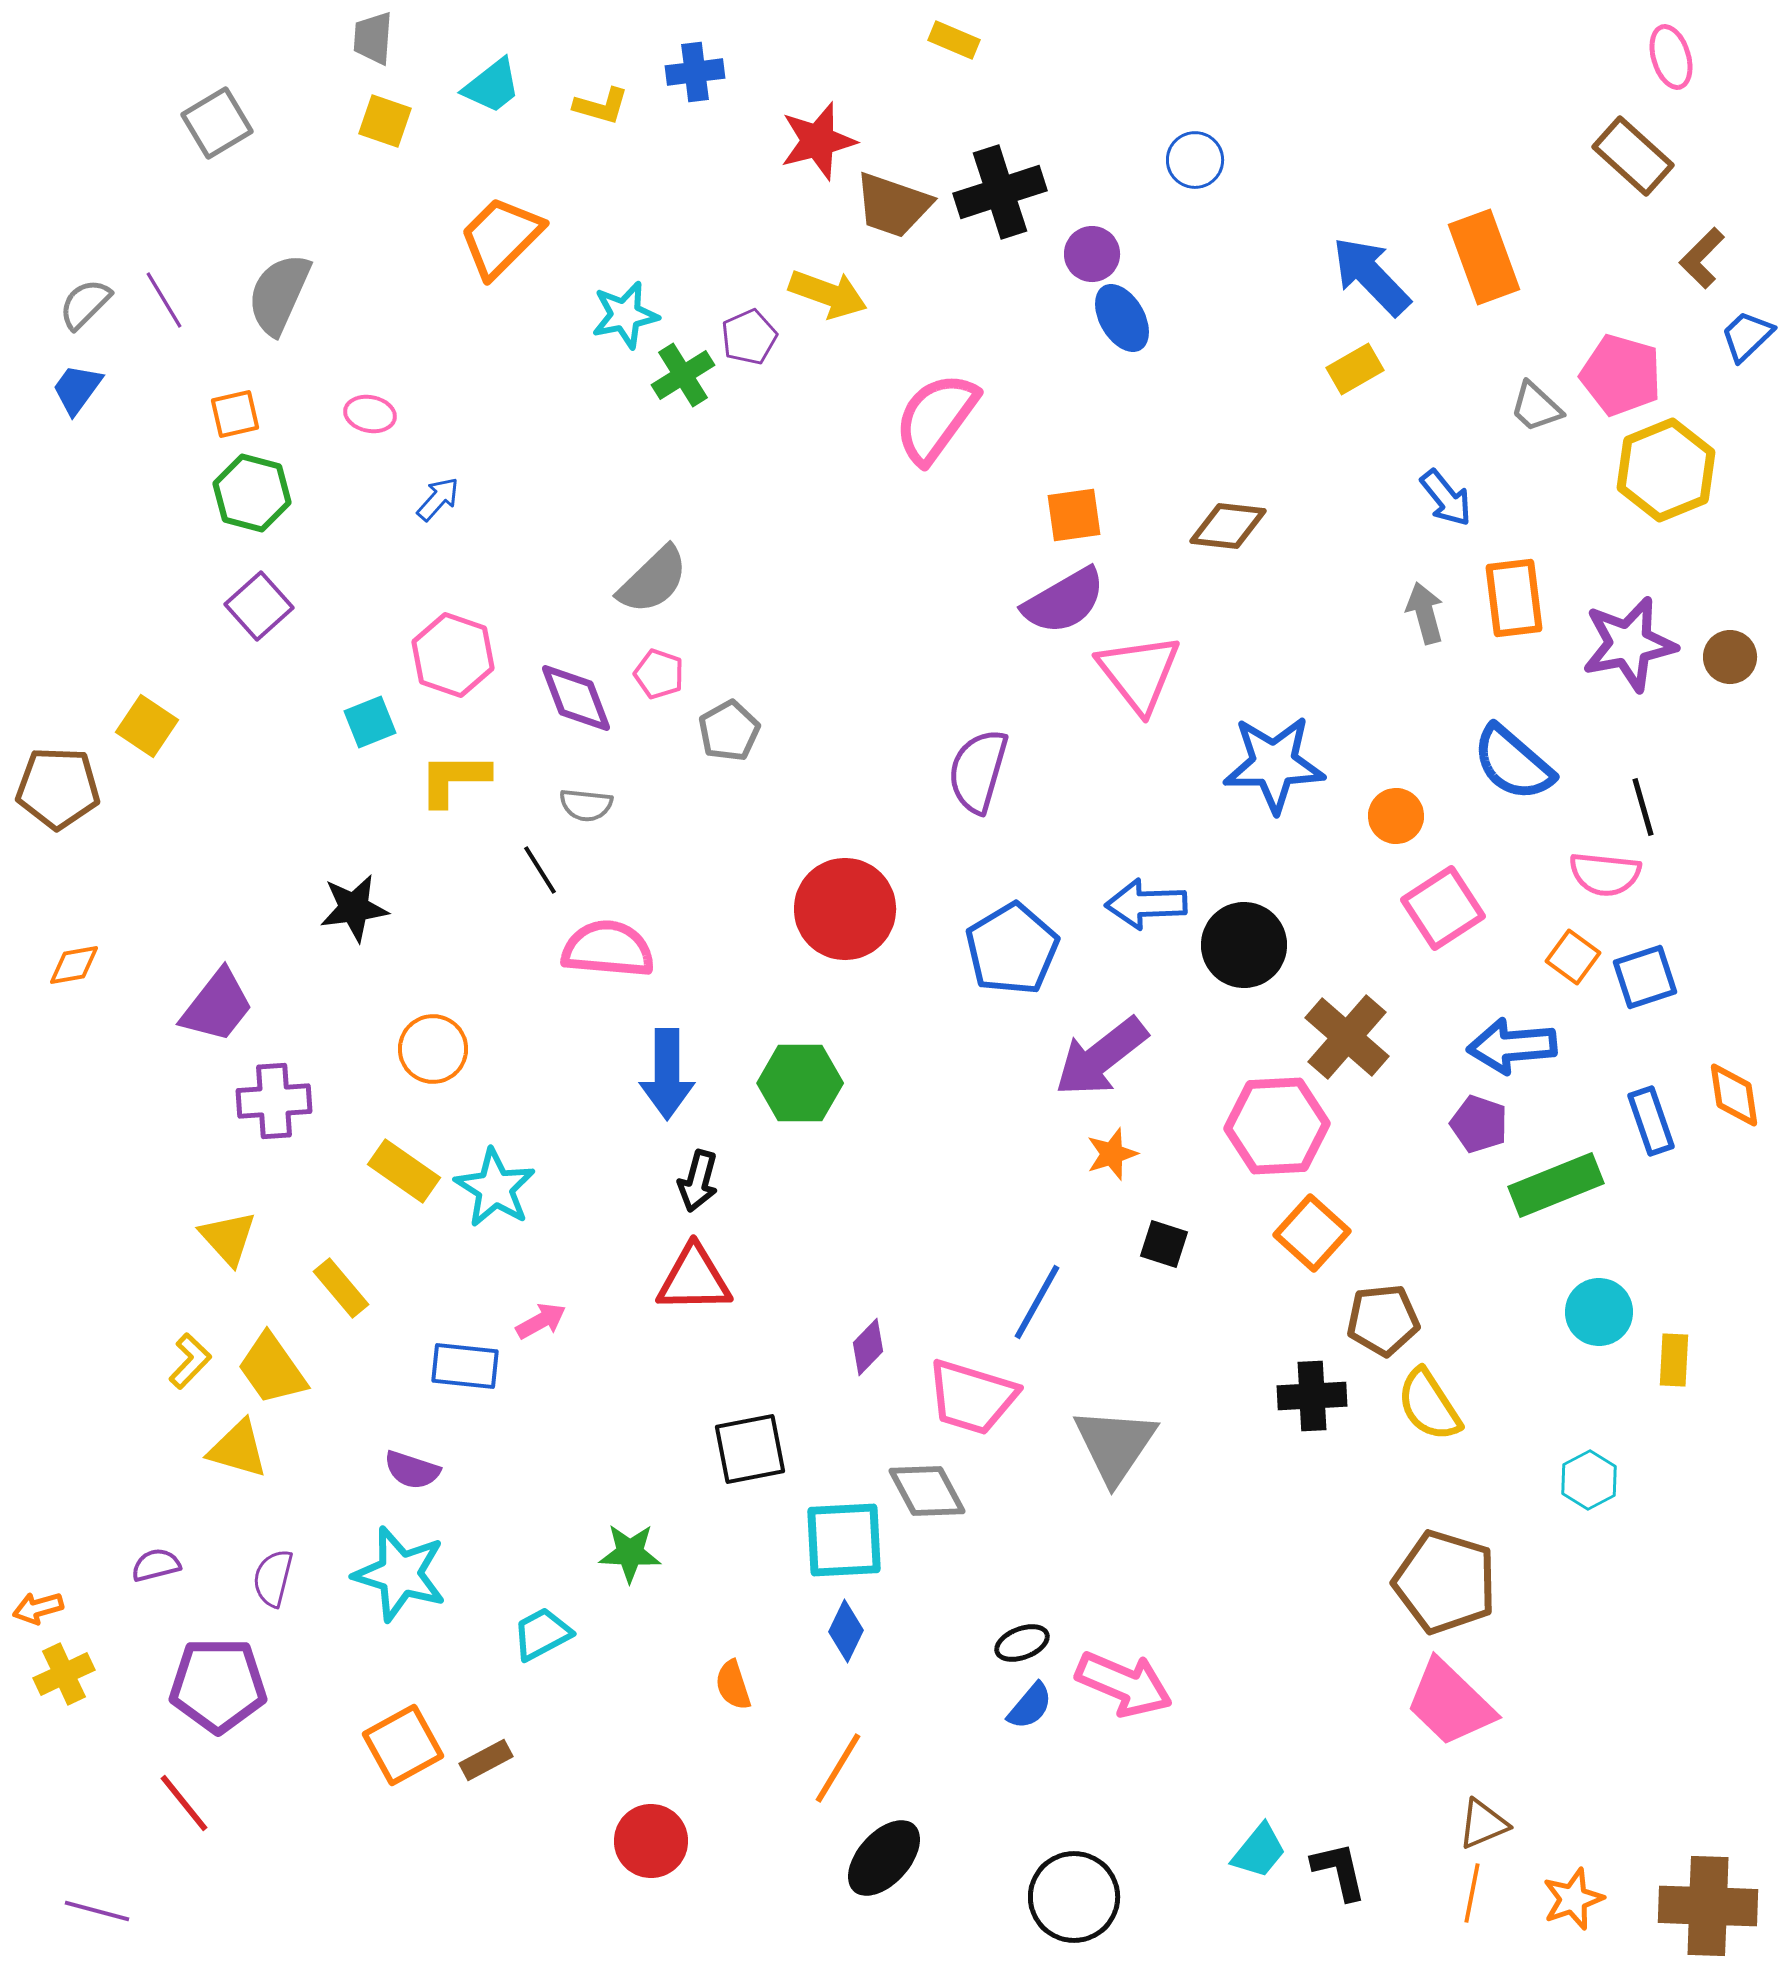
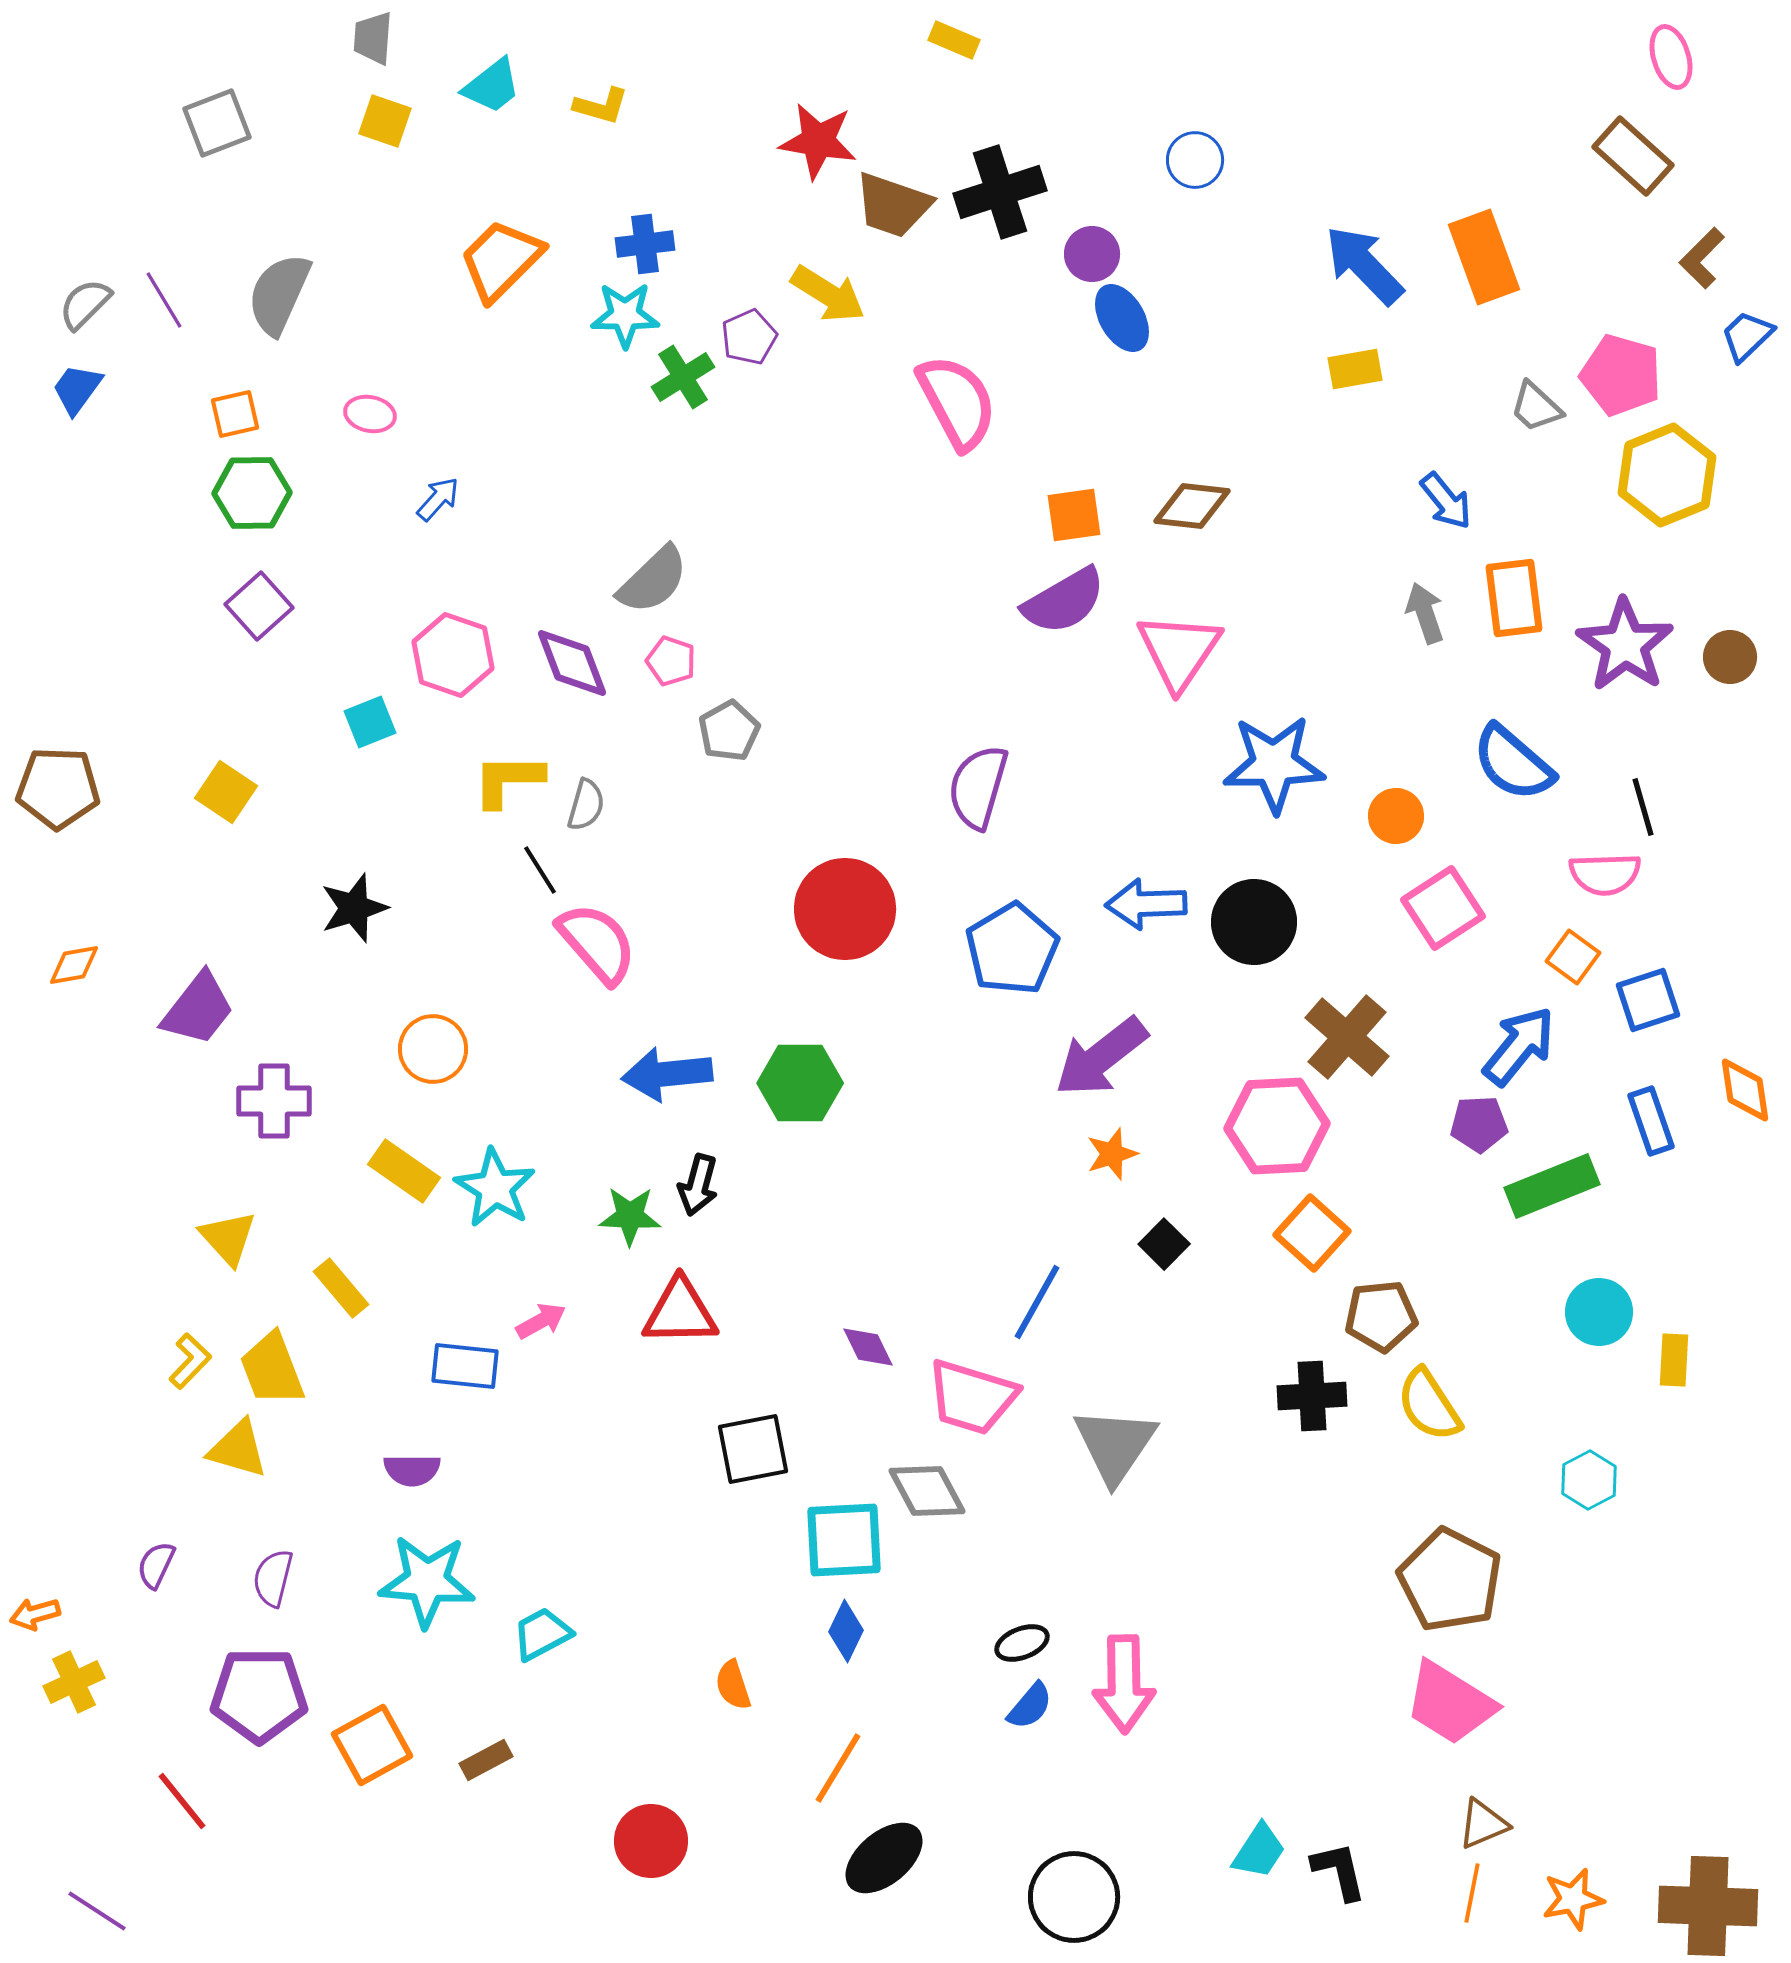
blue cross at (695, 72): moved 50 px left, 172 px down
gray square at (217, 123): rotated 10 degrees clockwise
red star at (818, 141): rotated 24 degrees clockwise
orange trapezoid at (501, 237): moved 23 px down
blue arrow at (1371, 276): moved 7 px left, 11 px up
yellow arrow at (828, 294): rotated 12 degrees clockwise
cyan star at (625, 315): rotated 12 degrees clockwise
yellow rectangle at (1355, 369): rotated 20 degrees clockwise
green cross at (683, 375): moved 2 px down
pink semicircle at (936, 418): moved 21 px right, 16 px up; rotated 116 degrees clockwise
yellow hexagon at (1666, 470): moved 1 px right, 5 px down
green hexagon at (252, 493): rotated 16 degrees counterclockwise
blue arrow at (1446, 498): moved 3 px down
brown diamond at (1228, 526): moved 36 px left, 20 px up
gray arrow at (1425, 613): rotated 4 degrees counterclockwise
purple star at (1629, 644): moved 4 px left, 1 px down; rotated 26 degrees counterclockwise
pink triangle at (1139, 673): moved 40 px right, 22 px up; rotated 12 degrees clockwise
pink pentagon at (659, 674): moved 12 px right, 13 px up
purple diamond at (576, 698): moved 4 px left, 35 px up
yellow square at (147, 726): moved 79 px right, 66 px down
purple semicircle at (978, 771): moved 16 px down
yellow L-shape at (454, 779): moved 54 px right, 1 px down
gray semicircle at (586, 805): rotated 80 degrees counterclockwise
pink semicircle at (1605, 874): rotated 8 degrees counterclockwise
black star at (354, 908): rotated 10 degrees counterclockwise
black circle at (1244, 945): moved 10 px right, 23 px up
pink semicircle at (608, 949): moved 11 px left, 6 px up; rotated 44 degrees clockwise
blue square at (1645, 977): moved 3 px right, 23 px down
purple trapezoid at (217, 1006): moved 19 px left, 3 px down
blue arrow at (1512, 1046): moved 7 px right; rotated 134 degrees clockwise
blue arrow at (667, 1074): rotated 84 degrees clockwise
orange diamond at (1734, 1095): moved 11 px right, 5 px up
purple cross at (274, 1101): rotated 4 degrees clockwise
purple pentagon at (1479, 1124): rotated 22 degrees counterclockwise
black arrow at (698, 1181): moved 4 px down
green rectangle at (1556, 1185): moved 4 px left, 1 px down
black square at (1164, 1244): rotated 27 degrees clockwise
red triangle at (694, 1279): moved 14 px left, 33 px down
brown pentagon at (1383, 1320): moved 2 px left, 4 px up
purple diamond at (868, 1347): rotated 70 degrees counterclockwise
yellow trapezoid at (272, 1369): rotated 14 degrees clockwise
black square at (750, 1449): moved 3 px right
purple semicircle at (412, 1470): rotated 18 degrees counterclockwise
green star at (630, 1553): moved 337 px up
purple semicircle at (156, 1565): rotated 51 degrees counterclockwise
cyan star at (400, 1574): moved 27 px right, 7 px down; rotated 12 degrees counterclockwise
brown pentagon at (1445, 1582): moved 5 px right, 2 px up; rotated 10 degrees clockwise
orange arrow at (38, 1608): moved 3 px left, 6 px down
yellow cross at (64, 1674): moved 10 px right, 8 px down
pink arrow at (1124, 1684): rotated 66 degrees clockwise
purple pentagon at (218, 1685): moved 41 px right, 10 px down
pink trapezoid at (1450, 1703): rotated 12 degrees counterclockwise
orange square at (403, 1745): moved 31 px left
red line at (184, 1803): moved 2 px left, 2 px up
cyan trapezoid at (1259, 1851): rotated 6 degrees counterclockwise
black ellipse at (884, 1858): rotated 8 degrees clockwise
orange star at (1573, 1899): rotated 8 degrees clockwise
purple line at (97, 1911): rotated 18 degrees clockwise
